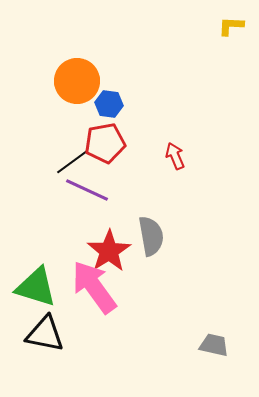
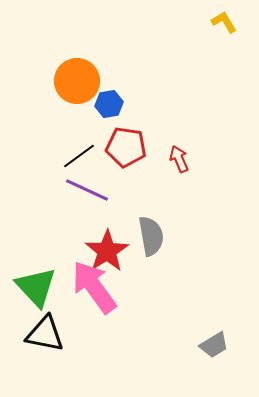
yellow L-shape: moved 7 px left, 4 px up; rotated 56 degrees clockwise
blue hexagon: rotated 16 degrees counterclockwise
red pentagon: moved 21 px right, 4 px down; rotated 18 degrees clockwise
red arrow: moved 4 px right, 3 px down
black line: moved 7 px right, 6 px up
red star: moved 2 px left
green triangle: rotated 30 degrees clockwise
gray trapezoid: rotated 136 degrees clockwise
